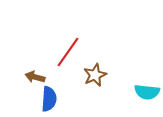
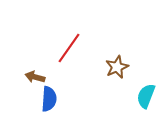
red line: moved 1 px right, 4 px up
brown star: moved 22 px right, 8 px up
cyan semicircle: moved 1 px left, 4 px down; rotated 105 degrees clockwise
